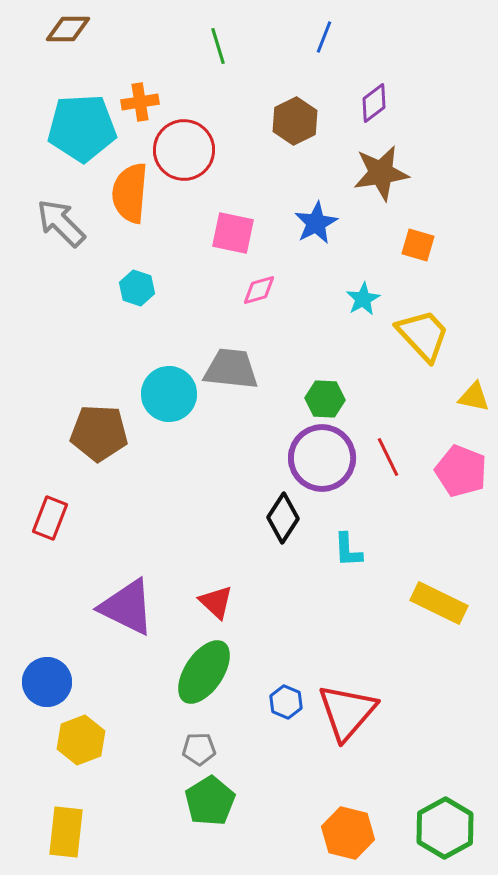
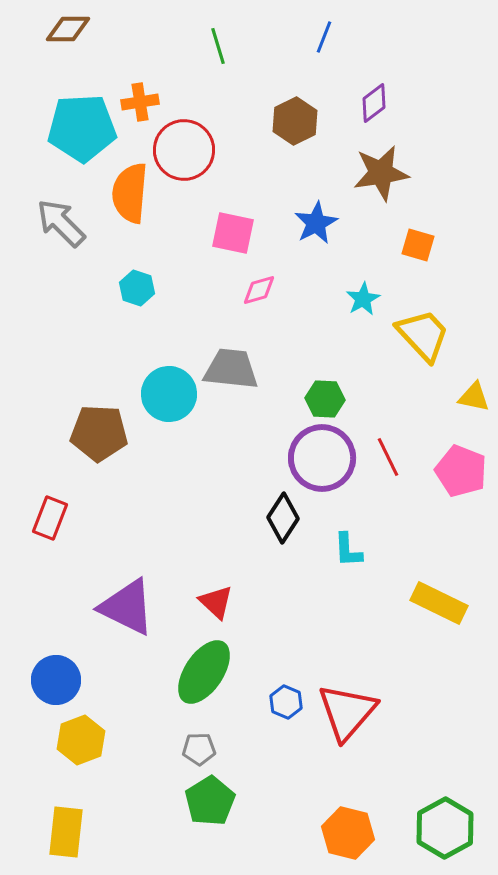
blue circle at (47, 682): moved 9 px right, 2 px up
